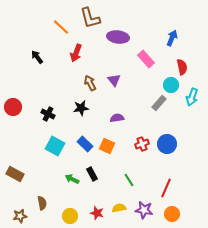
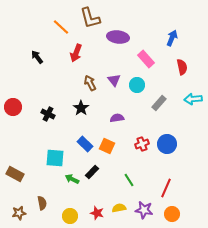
cyan circle: moved 34 px left
cyan arrow: moved 1 px right, 2 px down; rotated 66 degrees clockwise
black star: rotated 28 degrees counterclockwise
cyan square: moved 12 px down; rotated 24 degrees counterclockwise
black rectangle: moved 2 px up; rotated 72 degrees clockwise
brown star: moved 1 px left, 3 px up
